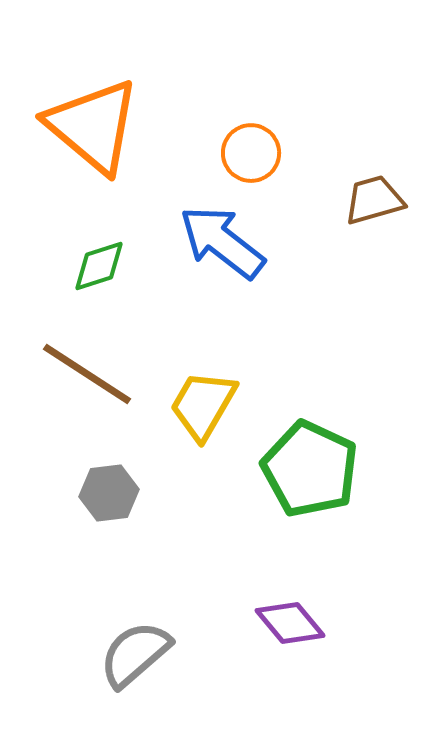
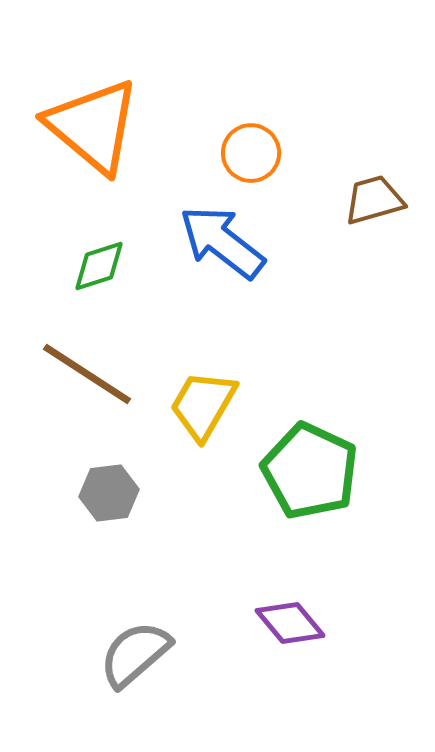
green pentagon: moved 2 px down
